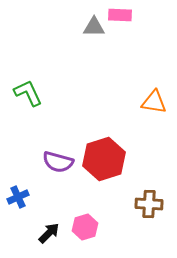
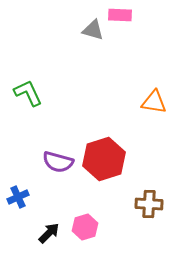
gray triangle: moved 1 px left, 3 px down; rotated 15 degrees clockwise
